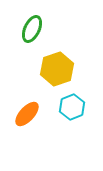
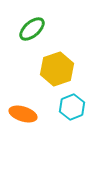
green ellipse: rotated 24 degrees clockwise
orange ellipse: moved 4 px left; rotated 64 degrees clockwise
